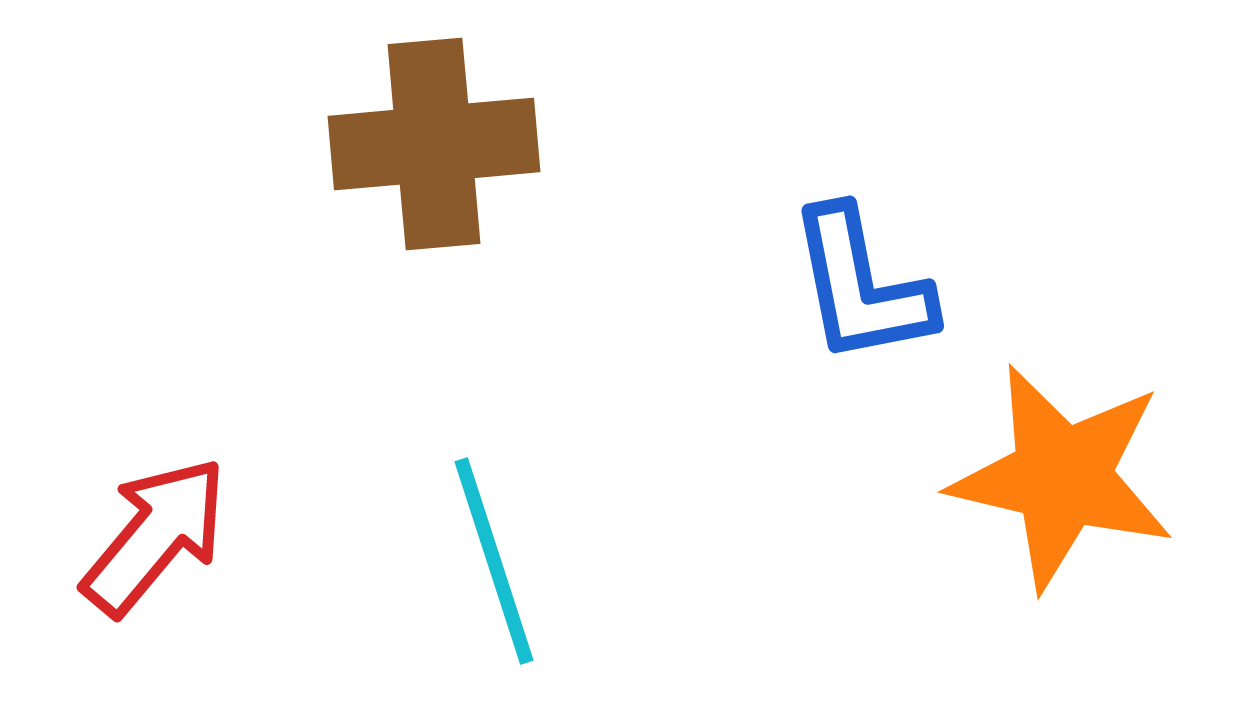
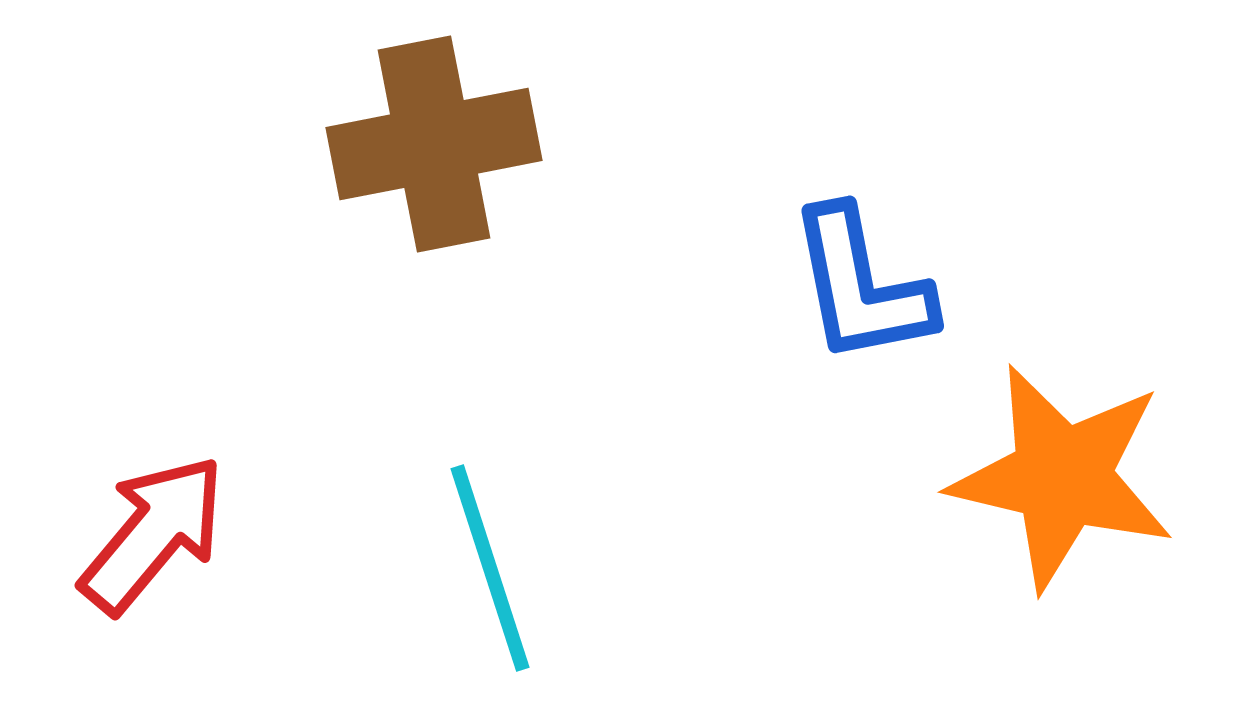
brown cross: rotated 6 degrees counterclockwise
red arrow: moved 2 px left, 2 px up
cyan line: moved 4 px left, 7 px down
